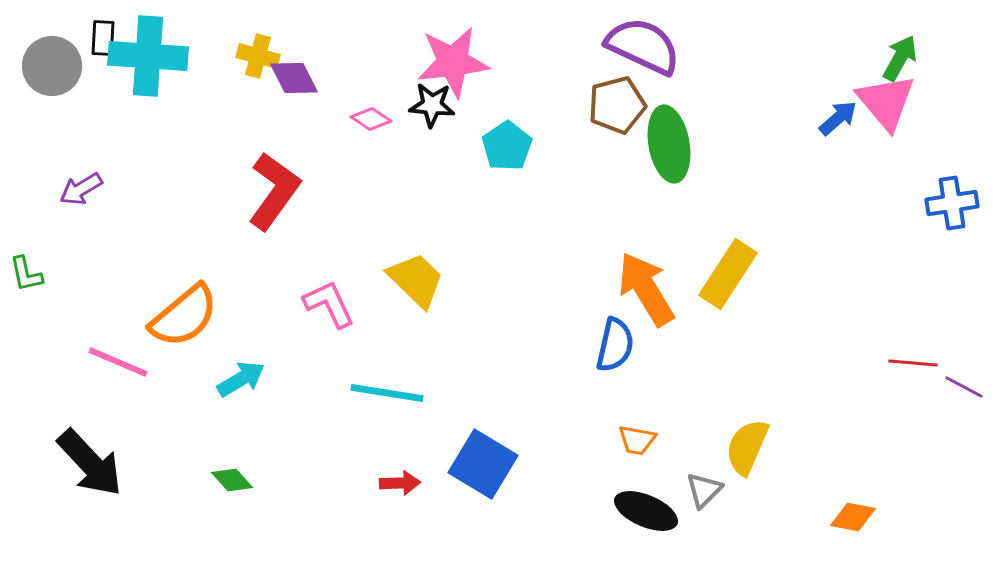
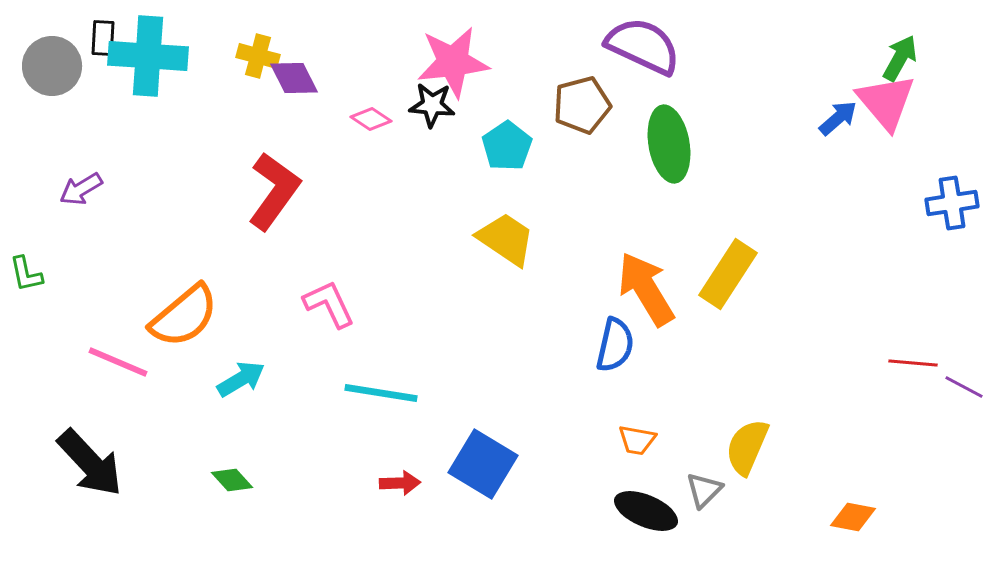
brown pentagon: moved 35 px left
yellow trapezoid: moved 90 px right, 41 px up; rotated 10 degrees counterclockwise
cyan line: moved 6 px left
